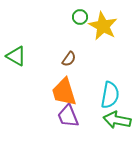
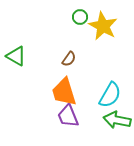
cyan semicircle: rotated 20 degrees clockwise
